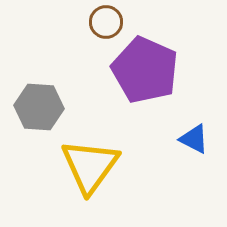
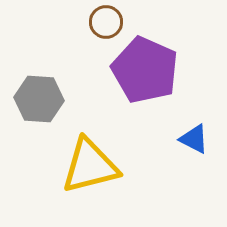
gray hexagon: moved 8 px up
yellow triangle: rotated 40 degrees clockwise
